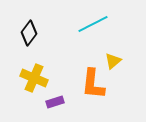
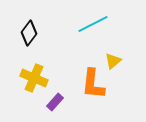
purple rectangle: rotated 30 degrees counterclockwise
